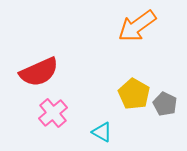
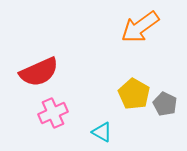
orange arrow: moved 3 px right, 1 px down
pink cross: rotated 16 degrees clockwise
